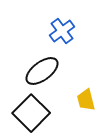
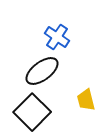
blue cross: moved 5 px left, 6 px down; rotated 20 degrees counterclockwise
black square: moved 1 px right, 1 px up
